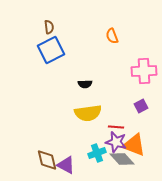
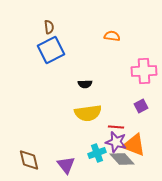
orange semicircle: rotated 119 degrees clockwise
brown diamond: moved 18 px left
purple triangle: rotated 24 degrees clockwise
